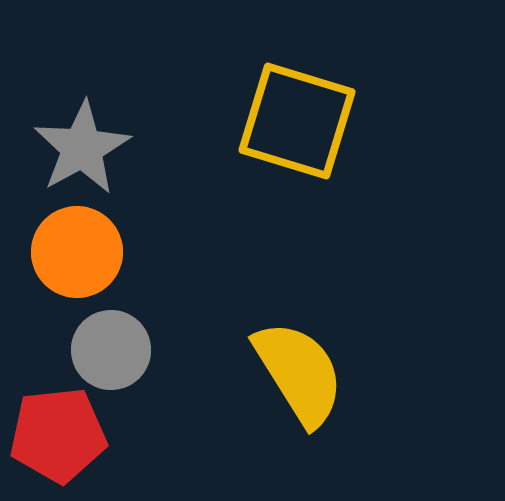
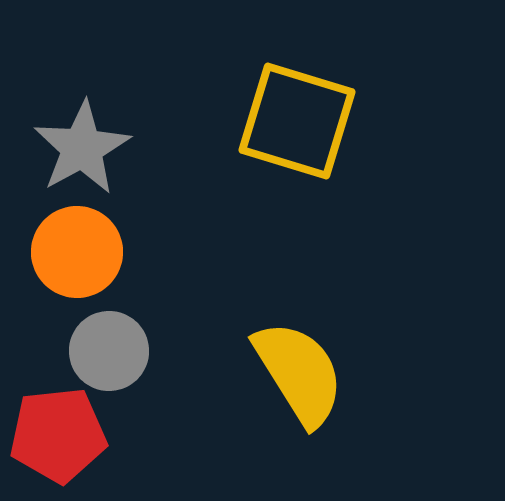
gray circle: moved 2 px left, 1 px down
